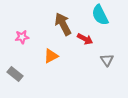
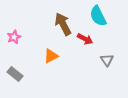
cyan semicircle: moved 2 px left, 1 px down
pink star: moved 8 px left; rotated 16 degrees counterclockwise
